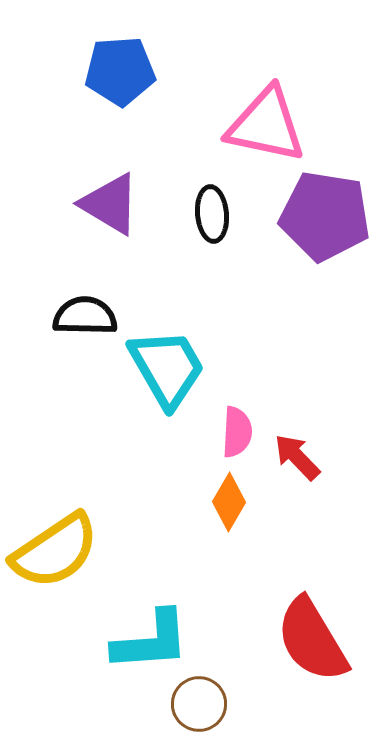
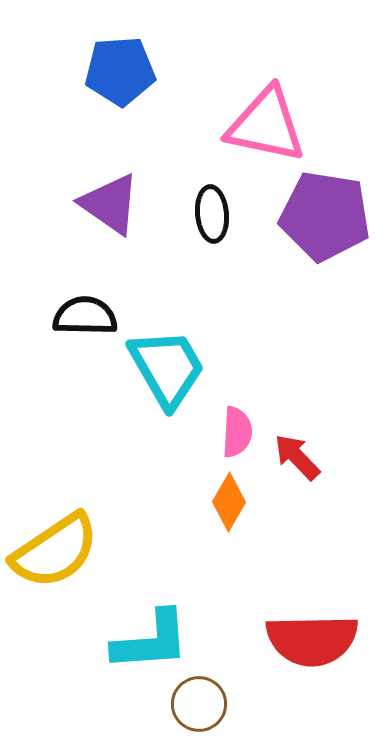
purple triangle: rotated 4 degrees clockwise
red semicircle: rotated 60 degrees counterclockwise
